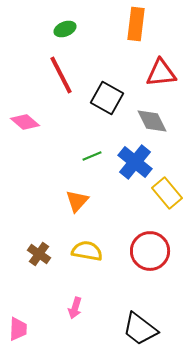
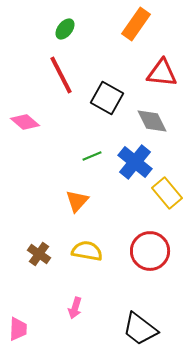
orange rectangle: rotated 28 degrees clockwise
green ellipse: rotated 30 degrees counterclockwise
red triangle: moved 1 px right; rotated 12 degrees clockwise
